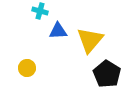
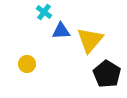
cyan cross: moved 4 px right, 1 px down; rotated 21 degrees clockwise
blue triangle: moved 3 px right
yellow circle: moved 4 px up
